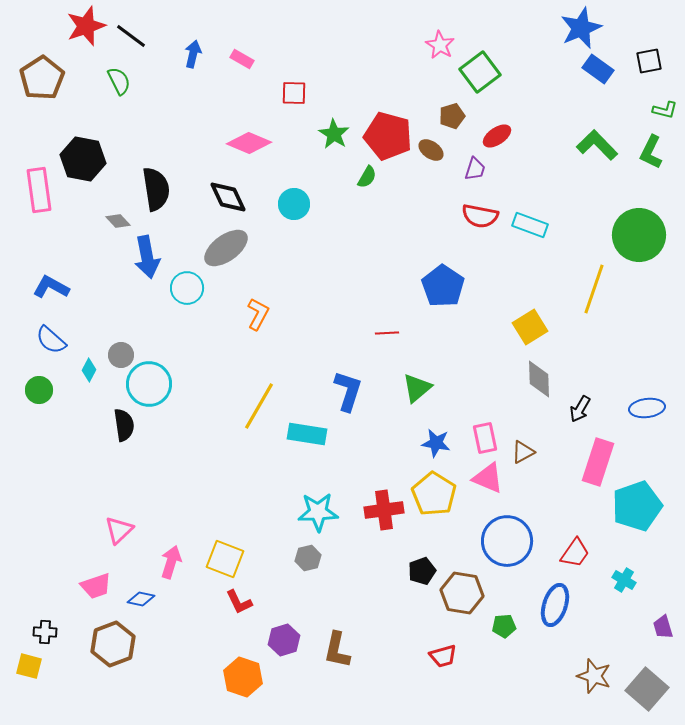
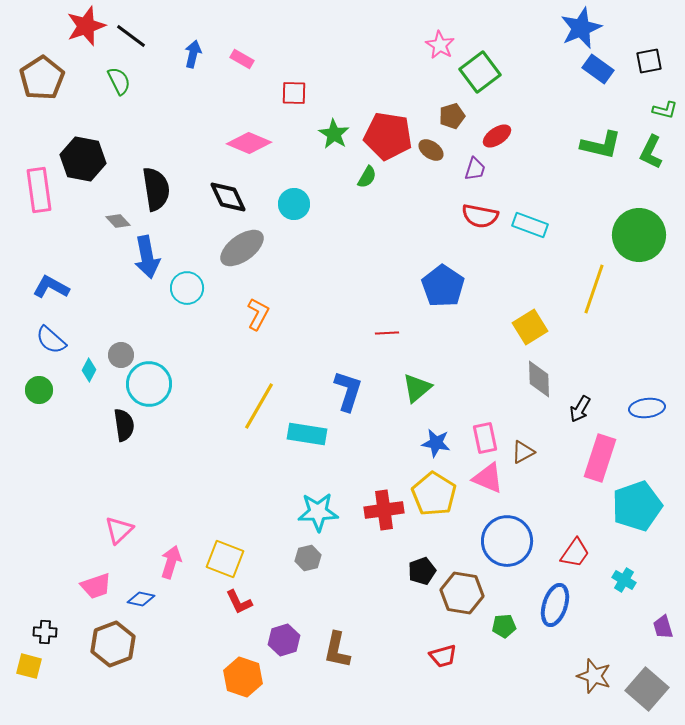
red pentagon at (388, 136): rotated 6 degrees counterclockwise
green L-shape at (597, 145): moved 4 px right; rotated 147 degrees clockwise
gray ellipse at (226, 248): moved 16 px right
pink rectangle at (598, 462): moved 2 px right, 4 px up
